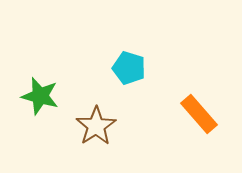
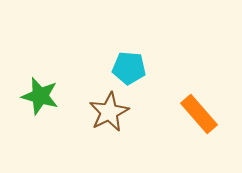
cyan pentagon: rotated 12 degrees counterclockwise
brown star: moved 13 px right, 14 px up; rotated 6 degrees clockwise
